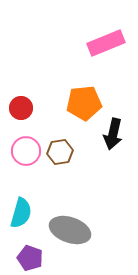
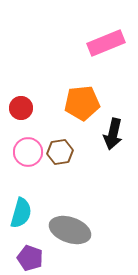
orange pentagon: moved 2 px left
pink circle: moved 2 px right, 1 px down
